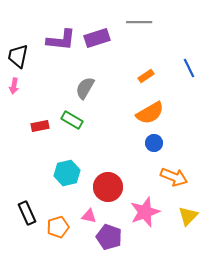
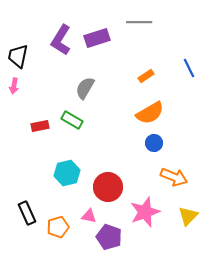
purple L-shape: rotated 116 degrees clockwise
